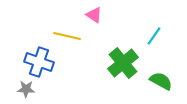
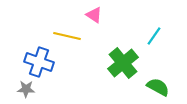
green semicircle: moved 3 px left, 6 px down
